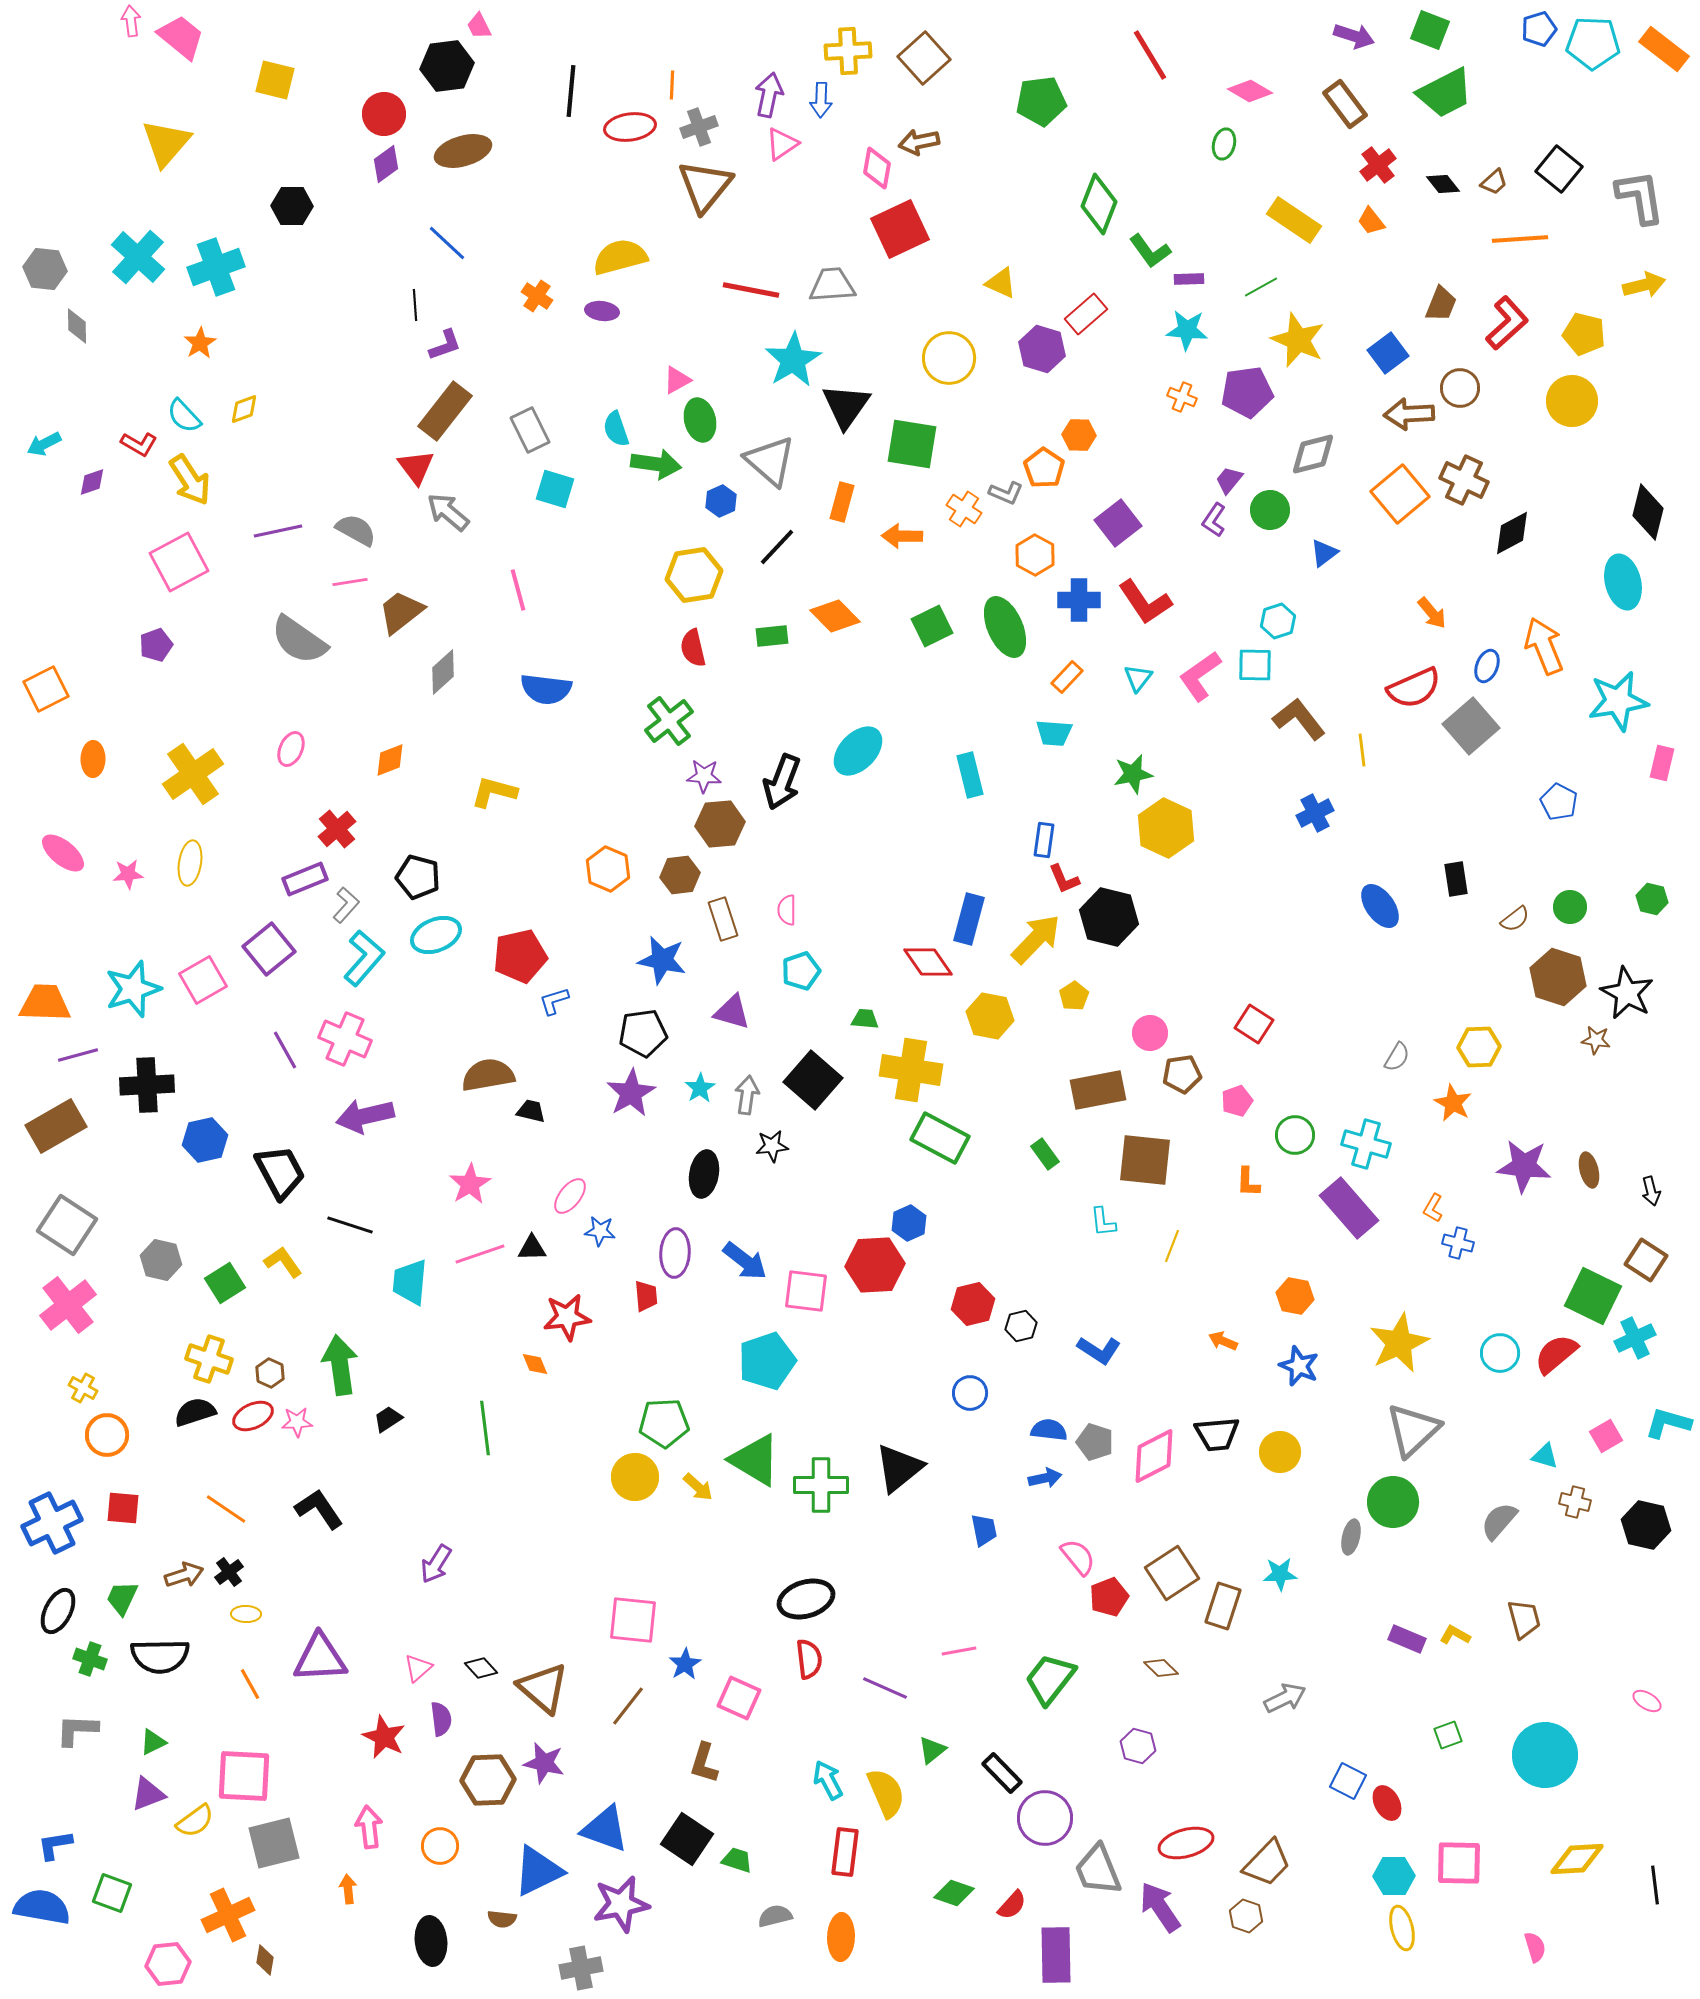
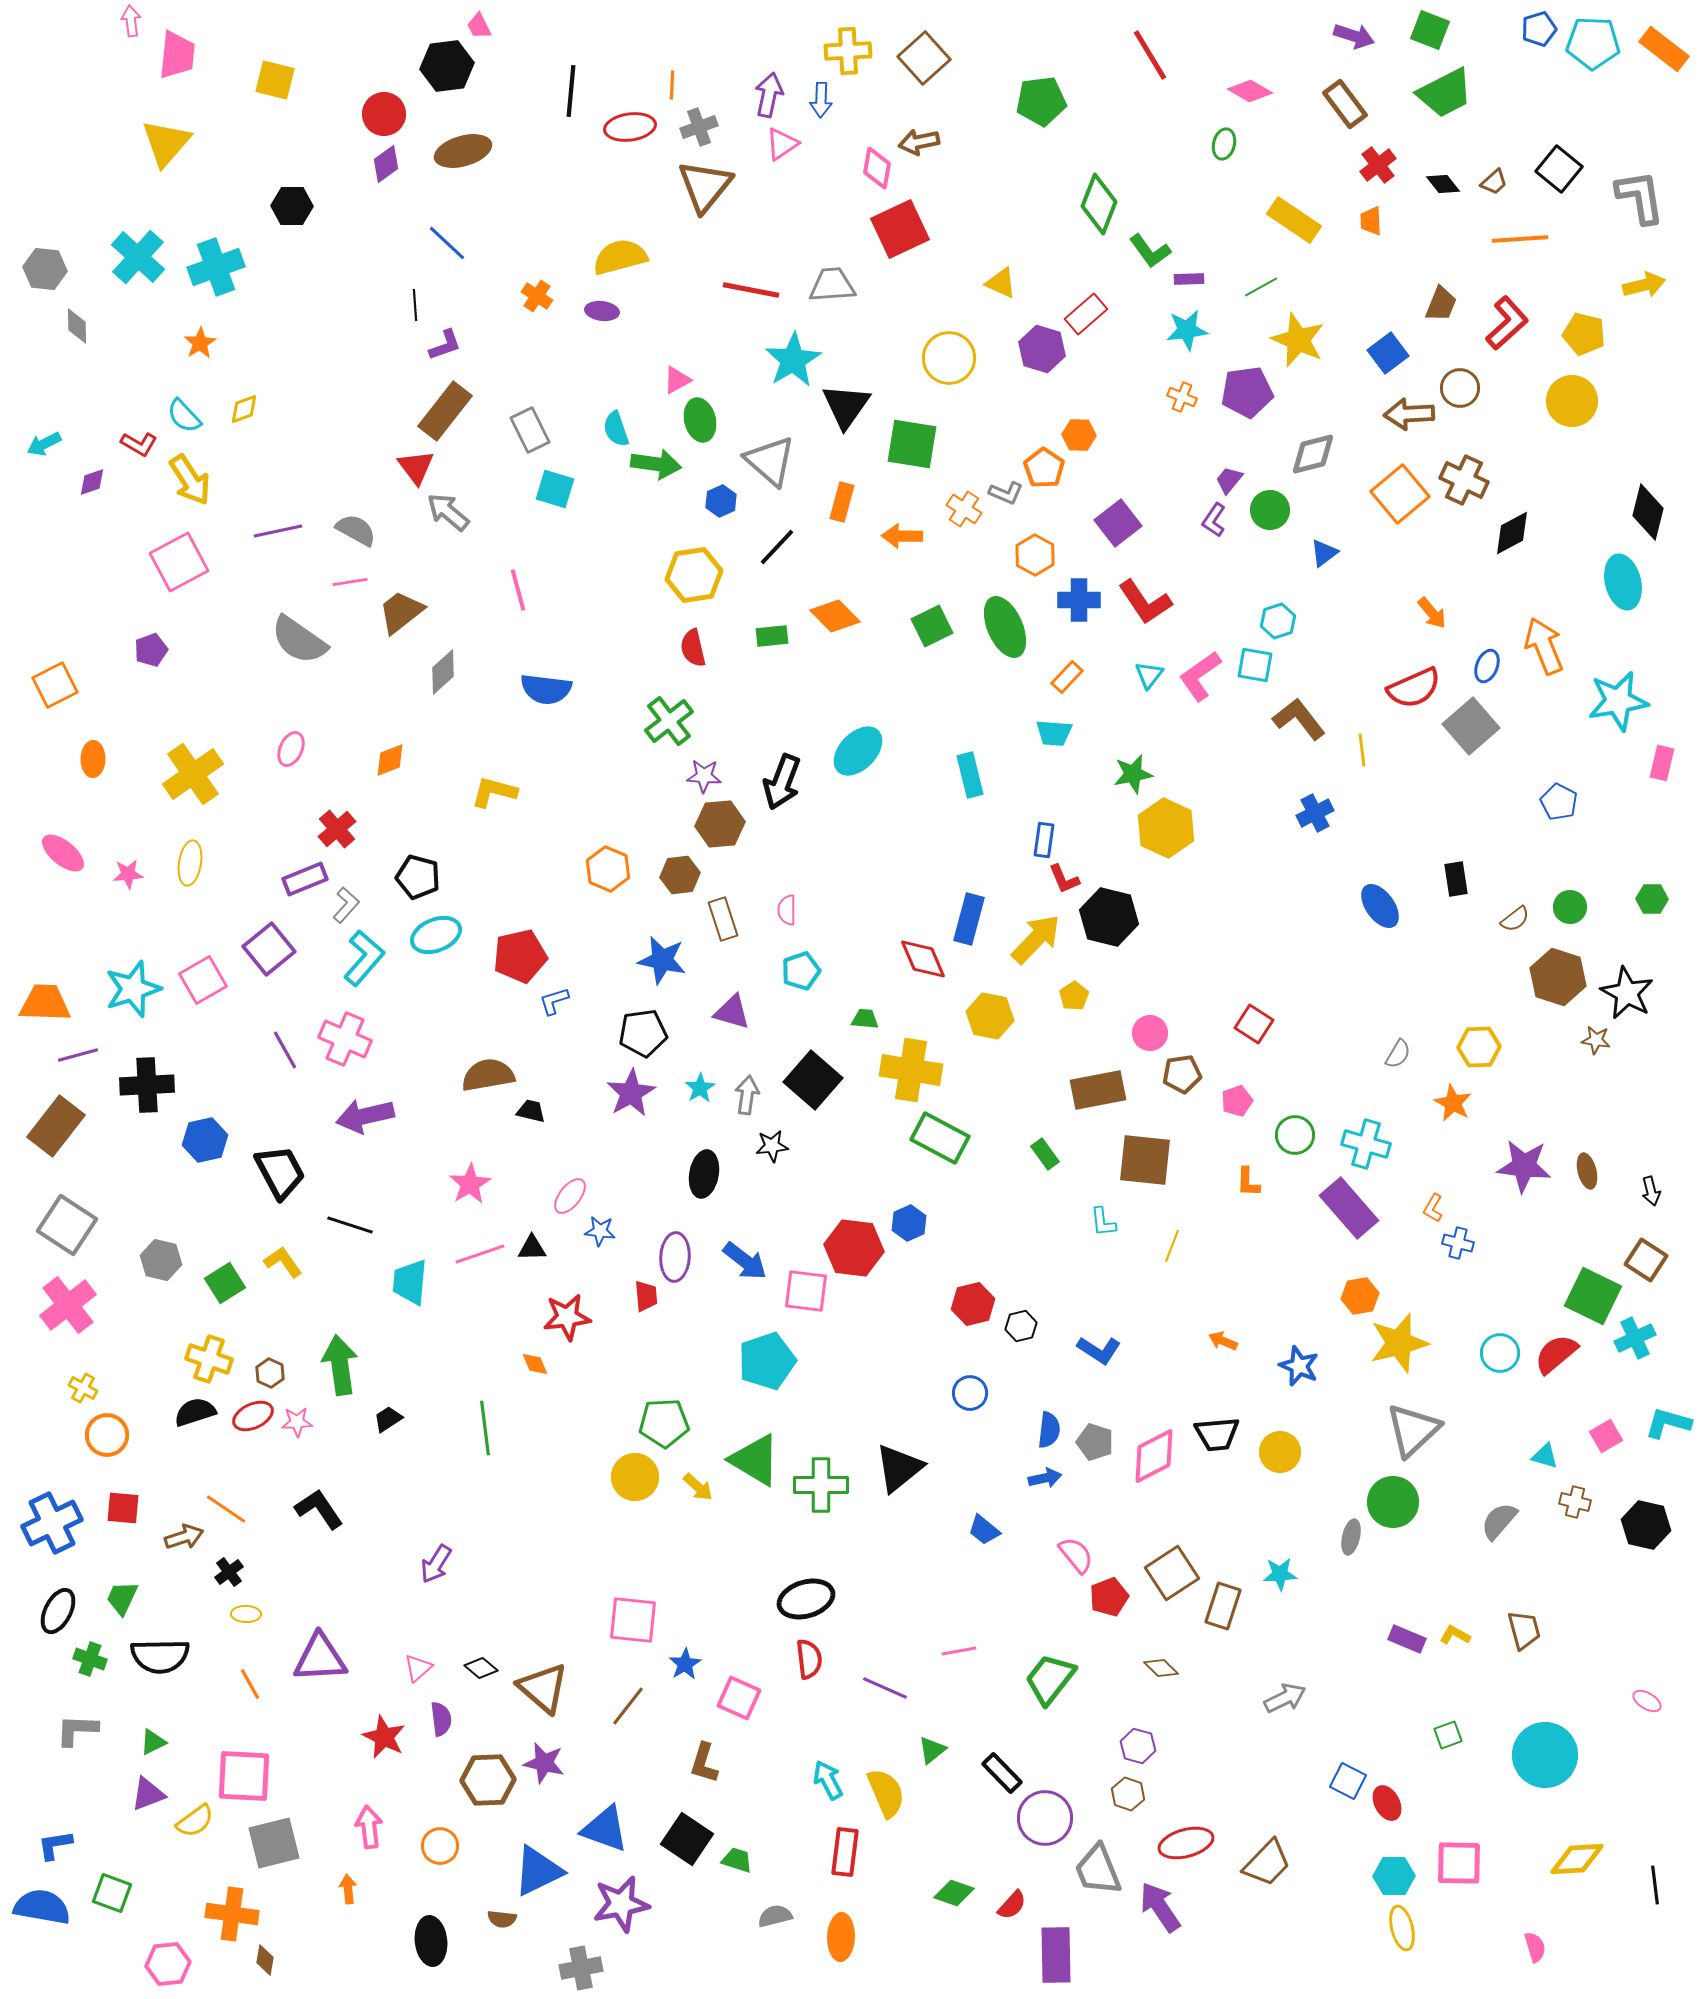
pink trapezoid at (181, 37): moved 4 px left, 18 px down; rotated 57 degrees clockwise
orange trapezoid at (1371, 221): rotated 36 degrees clockwise
cyan star at (1187, 330): rotated 12 degrees counterclockwise
purple pentagon at (156, 645): moved 5 px left, 5 px down
cyan square at (1255, 665): rotated 9 degrees clockwise
cyan triangle at (1138, 678): moved 11 px right, 3 px up
orange square at (46, 689): moved 9 px right, 4 px up
green hexagon at (1652, 899): rotated 12 degrees counterclockwise
red diamond at (928, 962): moved 5 px left, 3 px up; rotated 12 degrees clockwise
gray semicircle at (1397, 1057): moved 1 px right, 3 px up
brown rectangle at (56, 1126): rotated 22 degrees counterclockwise
brown ellipse at (1589, 1170): moved 2 px left, 1 px down
purple ellipse at (675, 1253): moved 4 px down
red hexagon at (875, 1265): moved 21 px left, 17 px up; rotated 10 degrees clockwise
orange hexagon at (1295, 1296): moved 65 px right; rotated 21 degrees counterclockwise
yellow star at (1399, 1343): rotated 10 degrees clockwise
blue semicircle at (1049, 1430): rotated 90 degrees clockwise
blue trapezoid at (984, 1530): rotated 140 degrees clockwise
pink semicircle at (1078, 1557): moved 2 px left, 2 px up
brown arrow at (184, 1575): moved 38 px up
brown trapezoid at (1524, 1619): moved 11 px down
black diamond at (481, 1668): rotated 8 degrees counterclockwise
orange cross at (228, 1915): moved 4 px right, 1 px up; rotated 33 degrees clockwise
brown hexagon at (1246, 1916): moved 118 px left, 122 px up
